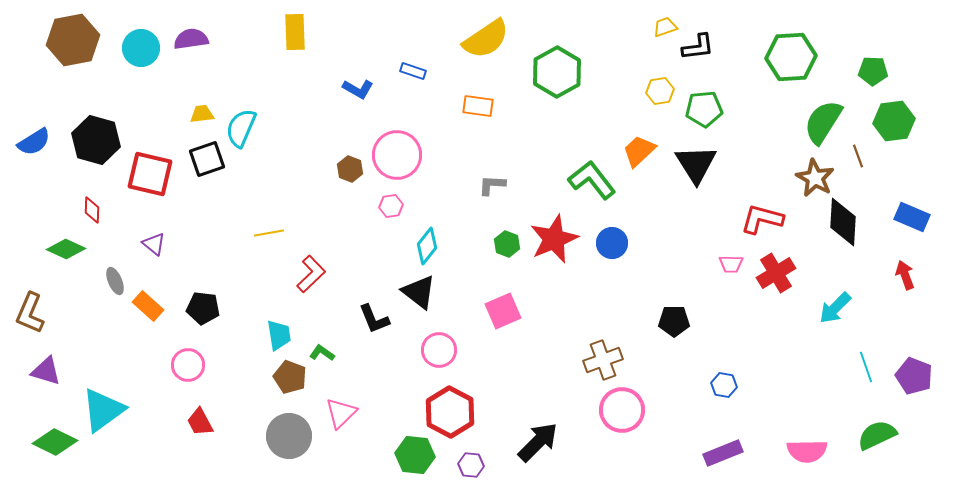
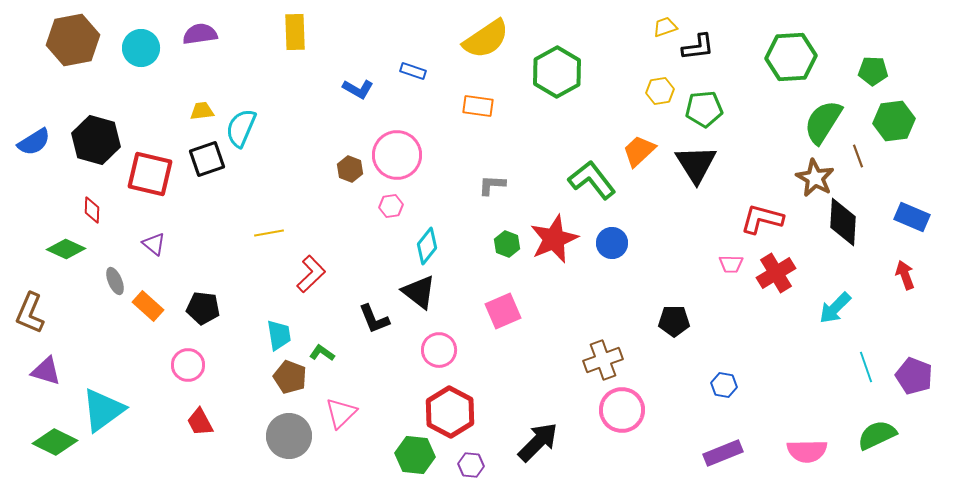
purple semicircle at (191, 39): moved 9 px right, 5 px up
yellow trapezoid at (202, 114): moved 3 px up
